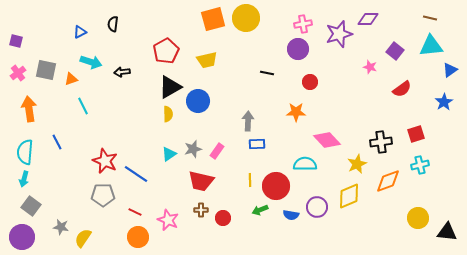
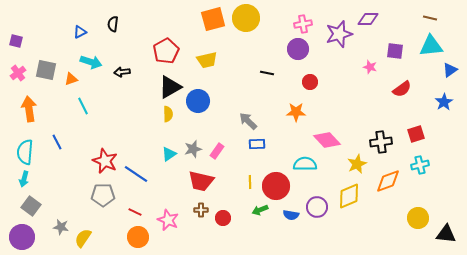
purple square at (395, 51): rotated 30 degrees counterclockwise
gray arrow at (248, 121): rotated 48 degrees counterclockwise
yellow line at (250, 180): moved 2 px down
black triangle at (447, 232): moved 1 px left, 2 px down
